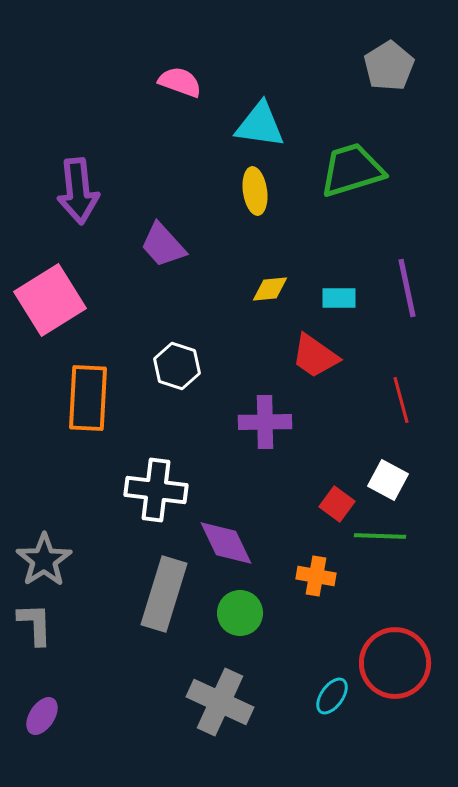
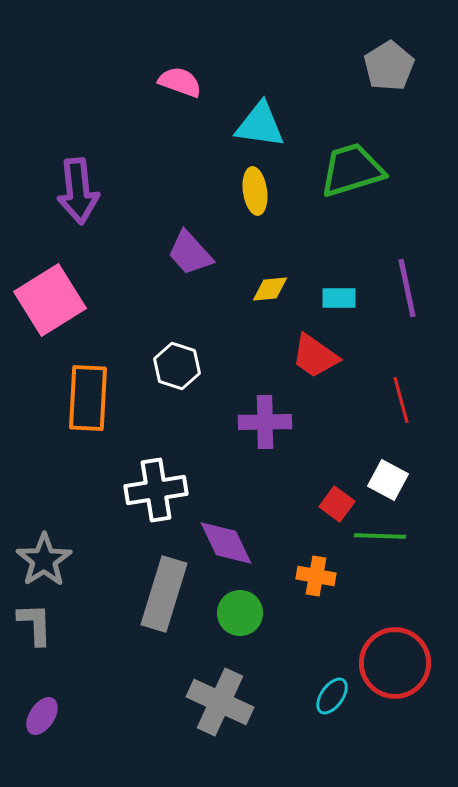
purple trapezoid: moved 27 px right, 8 px down
white cross: rotated 16 degrees counterclockwise
